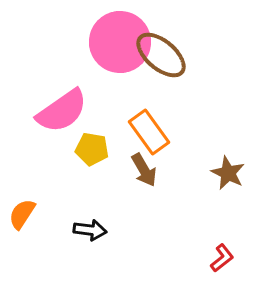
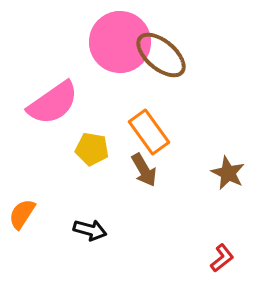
pink semicircle: moved 9 px left, 8 px up
black arrow: rotated 8 degrees clockwise
